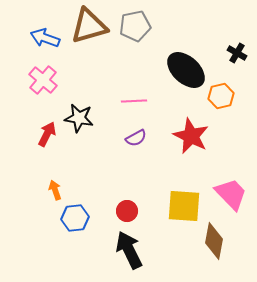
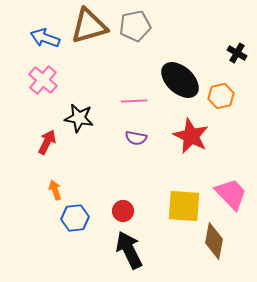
black ellipse: moved 6 px left, 10 px down
red arrow: moved 8 px down
purple semicircle: rotated 40 degrees clockwise
red circle: moved 4 px left
